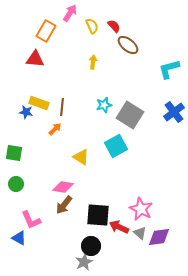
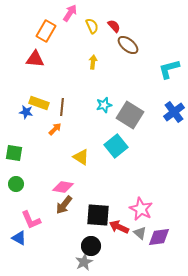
cyan square: rotated 10 degrees counterclockwise
